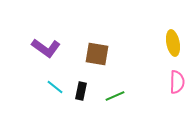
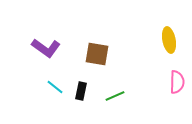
yellow ellipse: moved 4 px left, 3 px up
